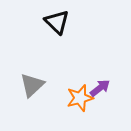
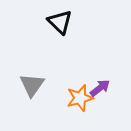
black triangle: moved 3 px right
gray triangle: rotated 12 degrees counterclockwise
